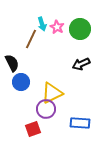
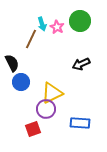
green circle: moved 8 px up
